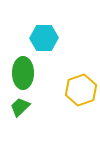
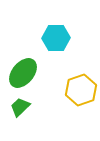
cyan hexagon: moved 12 px right
green ellipse: rotated 40 degrees clockwise
